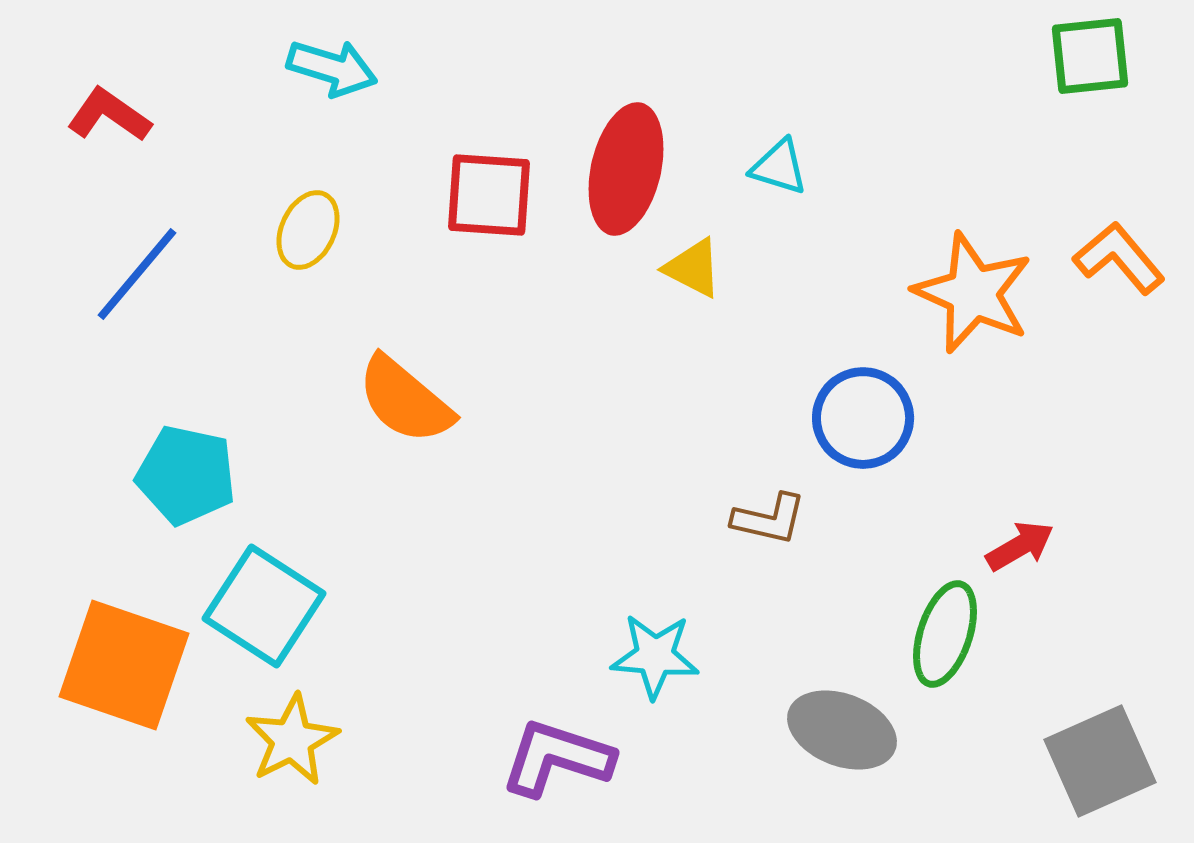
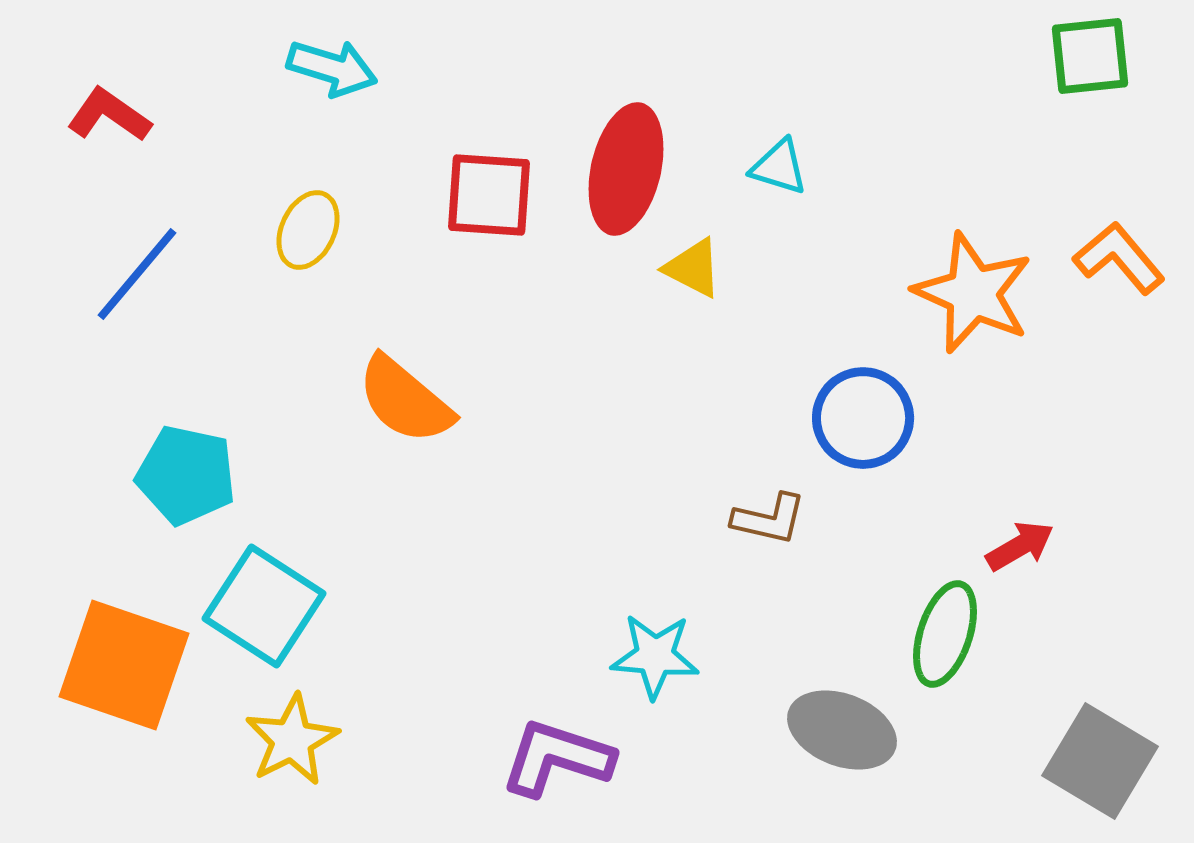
gray square: rotated 35 degrees counterclockwise
